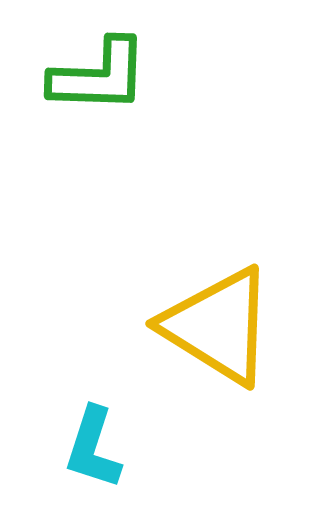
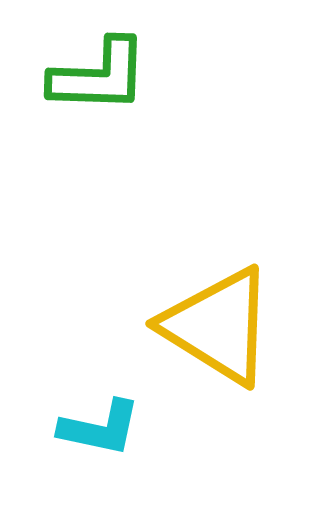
cyan L-shape: moved 7 px right, 20 px up; rotated 96 degrees counterclockwise
